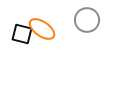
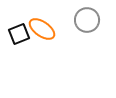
black square: moved 3 px left; rotated 35 degrees counterclockwise
